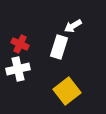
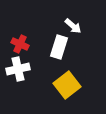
white arrow: rotated 108 degrees counterclockwise
yellow square: moved 6 px up
